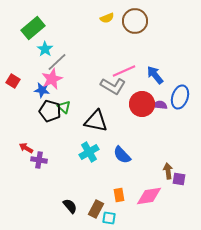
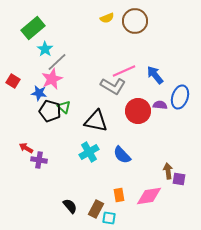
blue star: moved 3 px left, 3 px down
red circle: moved 4 px left, 7 px down
